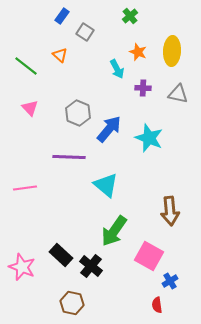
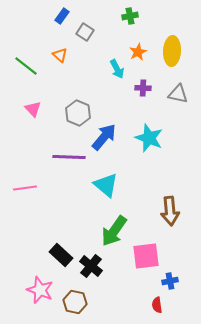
green cross: rotated 28 degrees clockwise
orange star: rotated 24 degrees clockwise
pink triangle: moved 3 px right, 1 px down
blue arrow: moved 5 px left, 8 px down
pink square: moved 3 px left; rotated 36 degrees counterclockwise
pink star: moved 18 px right, 23 px down
blue cross: rotated 21 degrees clockwise
brown hexagon: moved 3 px right, 1 px up
